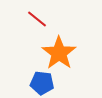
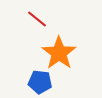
blue pentagon: moved 2 px left, 1 px up
